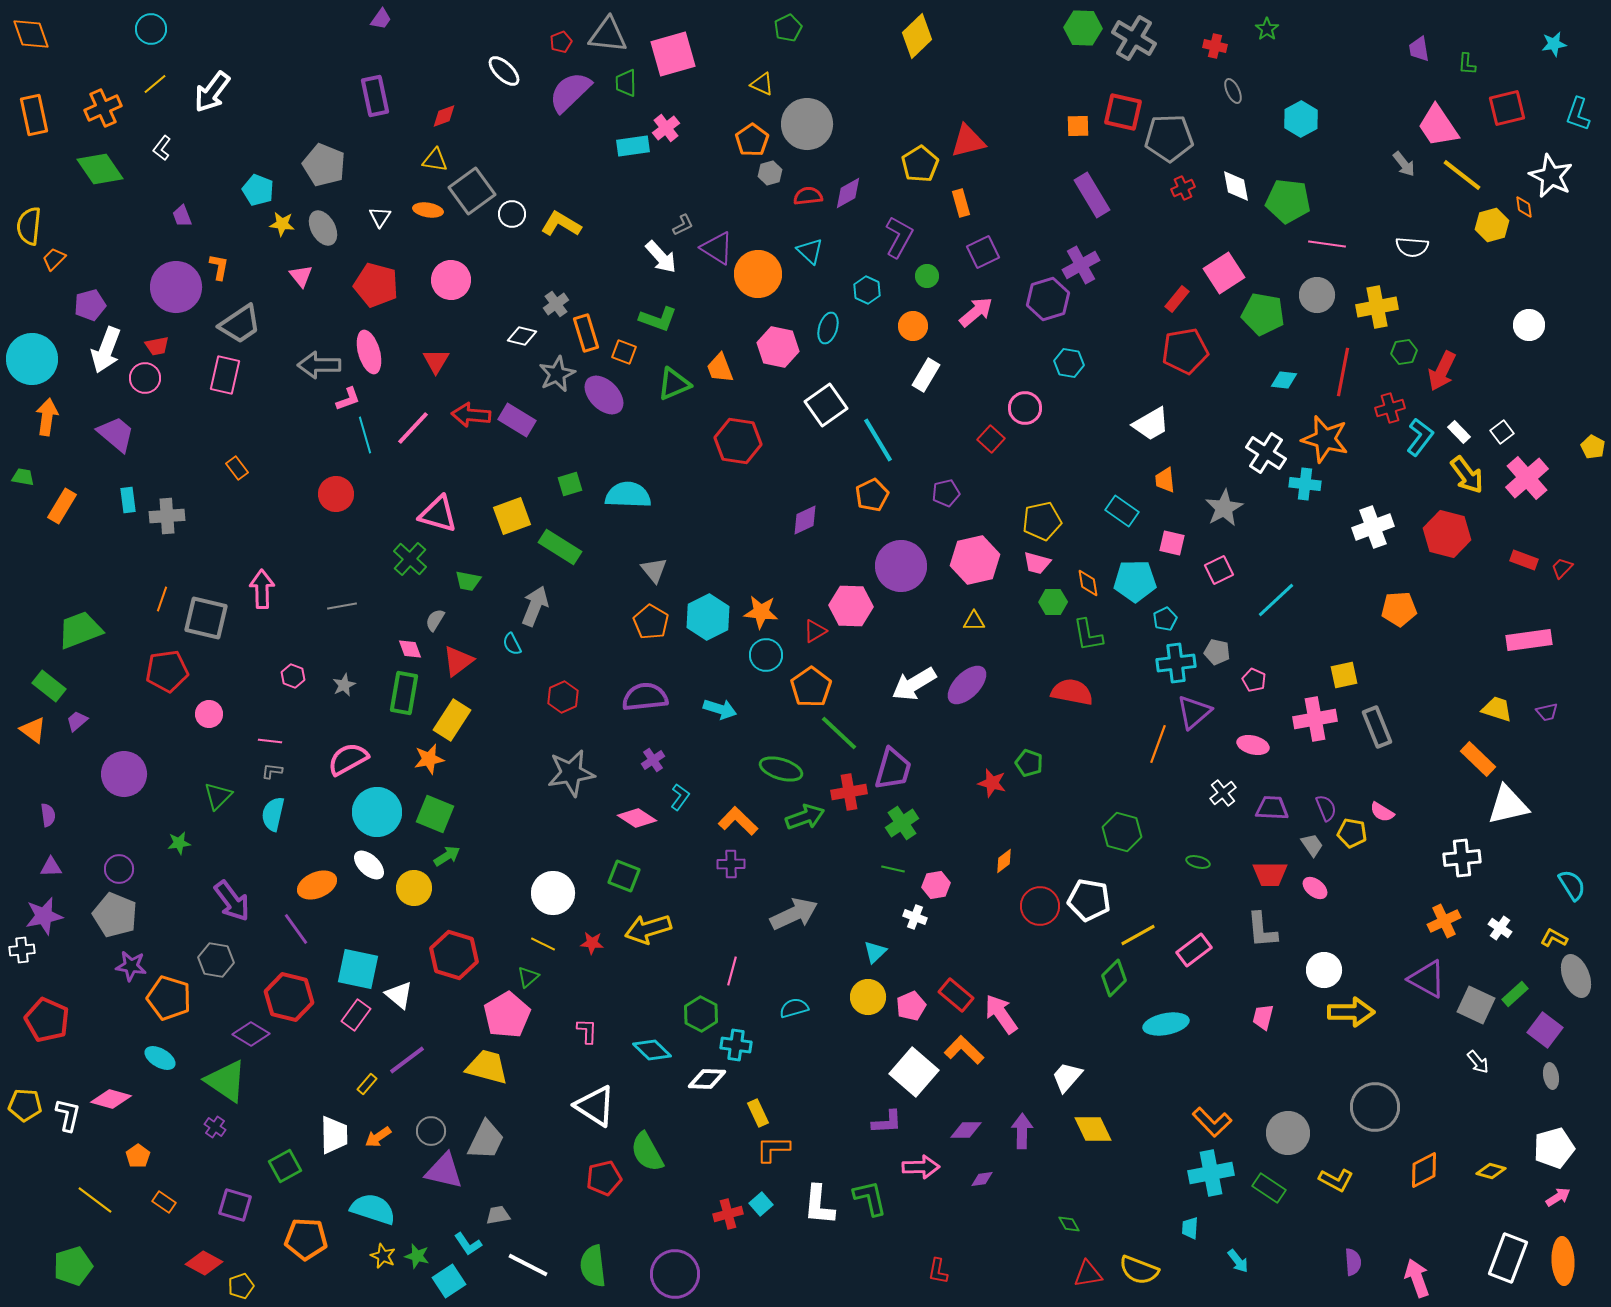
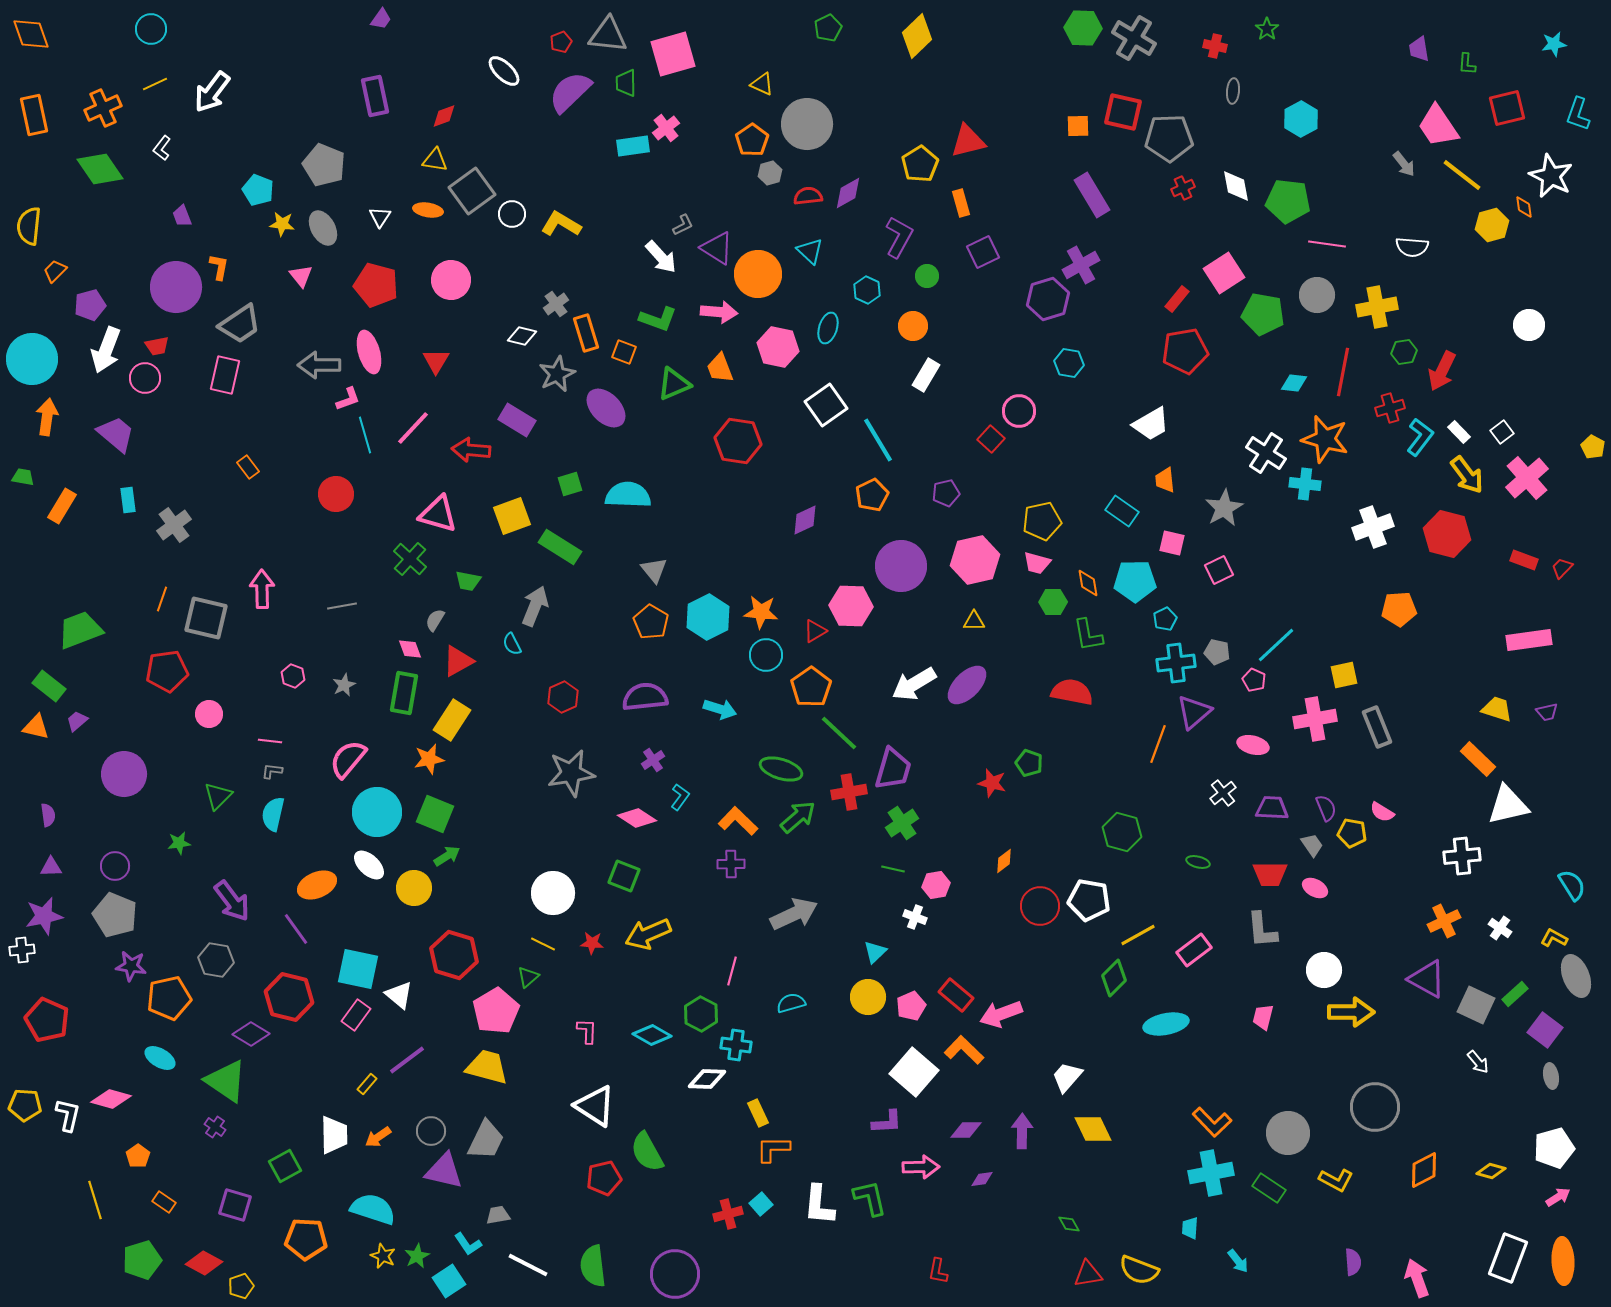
green pentagon at (788, 28): moved 40 px right
yellow line at (155, 84): rotated 15 degrees clockwise
gray ellipse at (1233, 91): rotated 30 degrees clockwise
orange trapezoid at (54, 259): moved 1 px right, 12 px down
pink arrow at (976, 312): moved 257 px left; rotated 45 degrees clockwise
cyan diamond at (1284, 380): moved 10 px right, 3 px down
purple ellipse at (604, 395): moved 2 px right, 13 px down
pink circle at (1025, 408): moved 6 px left, 3 px down
red arrow at (471, 415): moved 35 px down
orange rectangle at (237, 468): moved 11 px right, 1 px up
gray cross at (167, 516): moved 7 px right, 9 px down; rotated 32 degrees counterclockwise
cyan line at (1276, 600): moved 45 px down
red triangle at (458, 661): rotated 8 degrees clockwise
orange triangle at (33, 730): moved 3 px right, 3 px up; rotated 24 degrees counterclockwise
pink semicircle at (348, 759): rotated 21 degrees counterclockwise
green arrow at (805, 817): moved 7 px left; rotated 21 degrees counterclockwise
white cross at (1462, 858): moved 2 px up
purple circle at (119, 869): moved 4 px left, 3 px up
pink ellipse at (1315, 888): rotated 10 degrees counterclockwise
yellow arrow at (648, 929): moved 5 px down; rotated 6 degrees counterclockwise
orange pentagon at (169, 998): rotated 30 degrees counterclockwise
cyan semicircle at (794, 1008): moved 3 px left, 5 px up
pink arrow at (1001, 1014): rotated 75 degrees counterclockwise
pink pentagon at (507, 1015): moved 11 px left, 4 px up
cyan diamond at (652, 1050): moved 15 px up; rotated 15 degrees counterclockwise
yellow line at (95, 1200): rotated 36 degrees clockwise
green star at (417, 1256): rotated 30 degrees clockwise
green pentagon at (73, 1266): moved 69 px right, 6 px up
